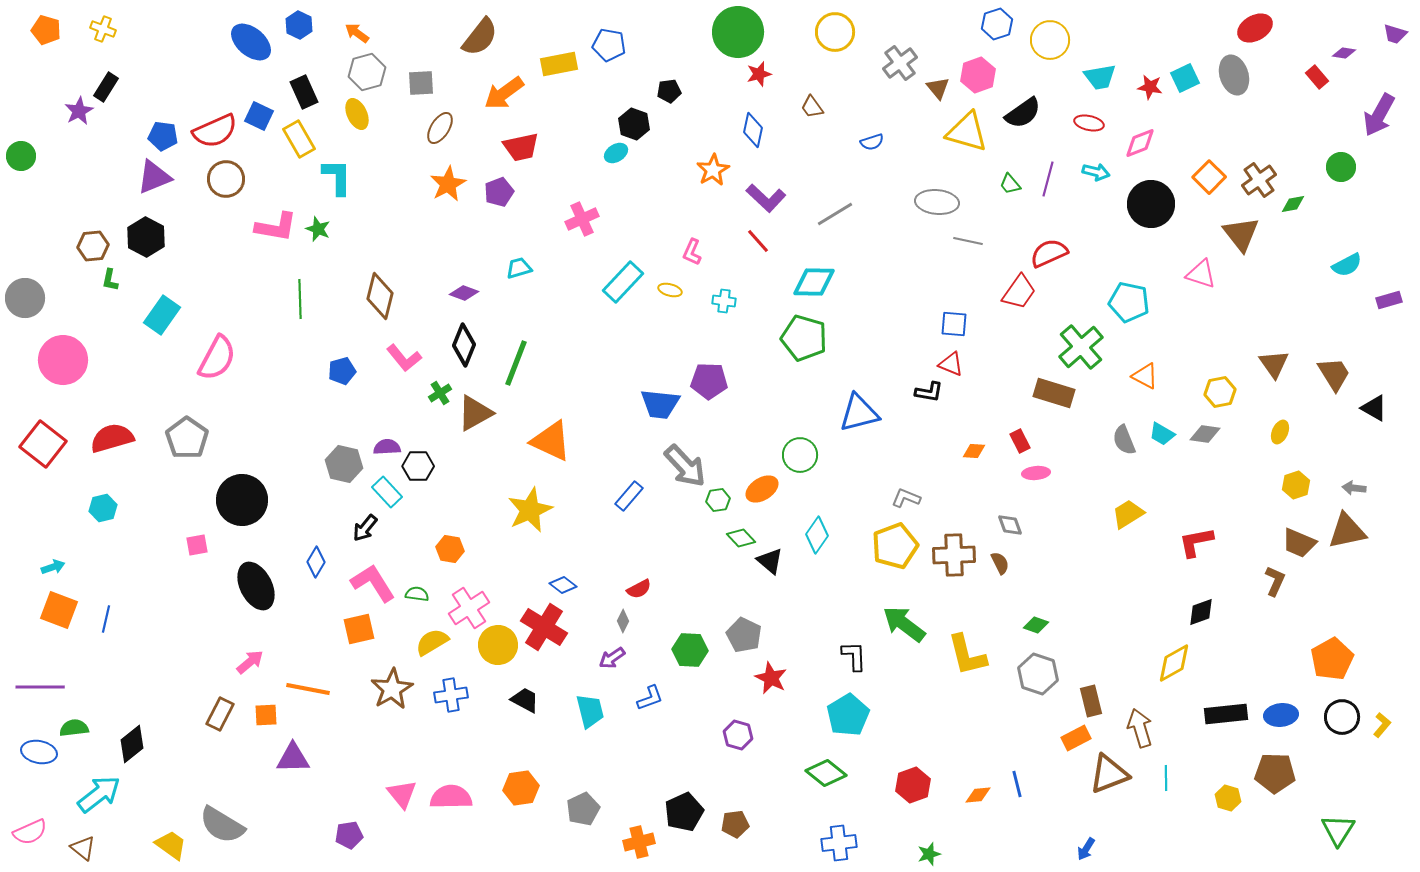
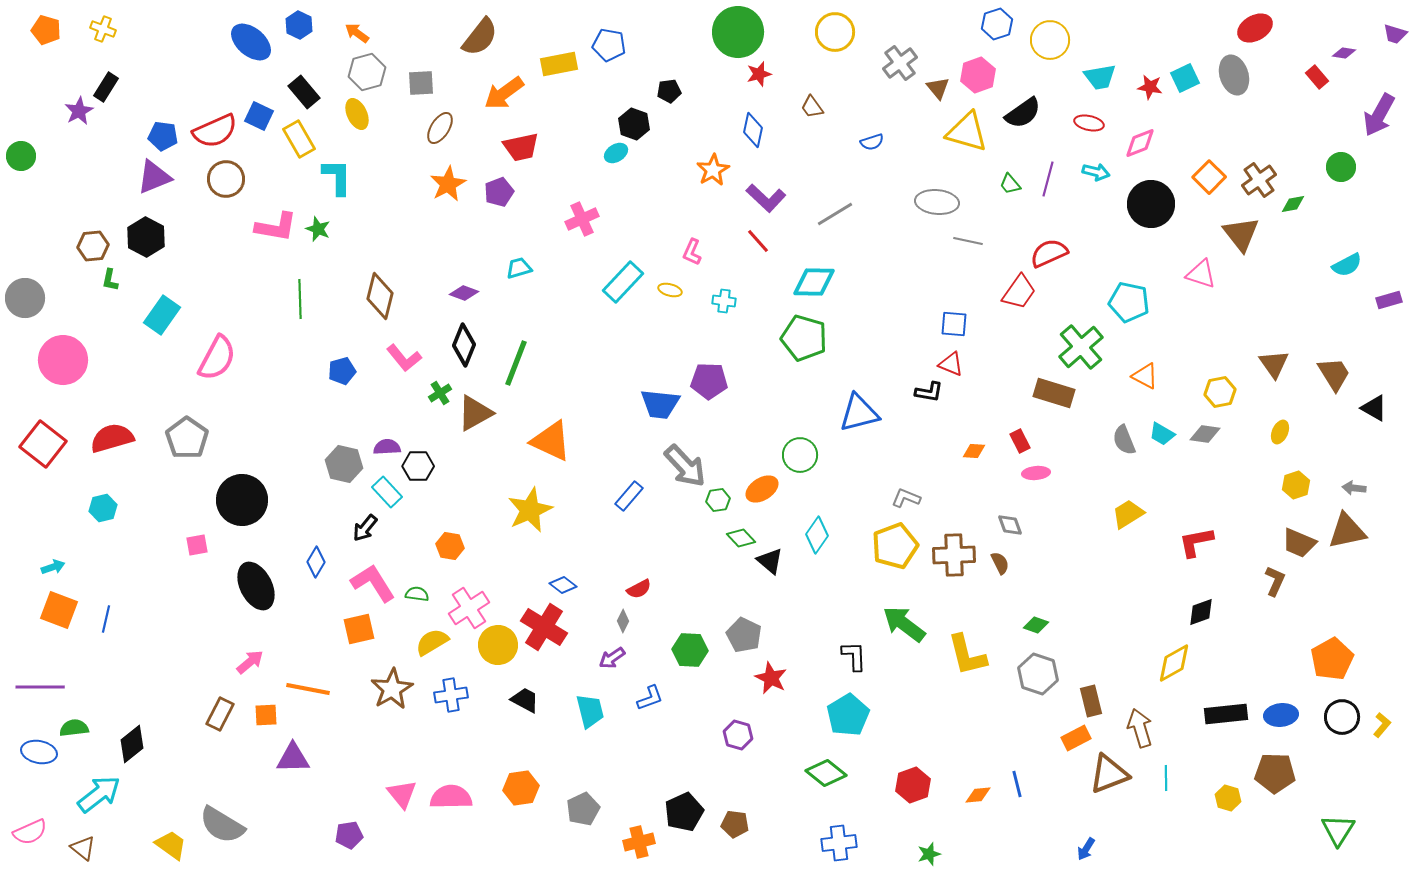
black rectangle at (304, 92): rotated 16 degrees counterclockwise
orange hexagon at (450, 549): moved 3 px up
brown pentagon at (735, 824): rotated 16 degrees clockwise
